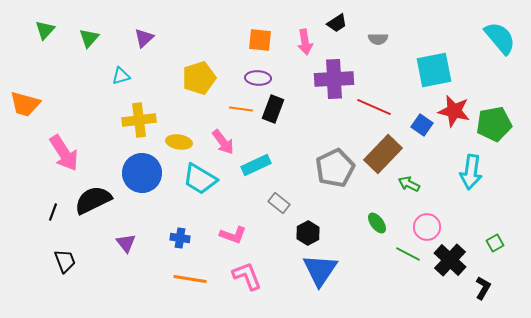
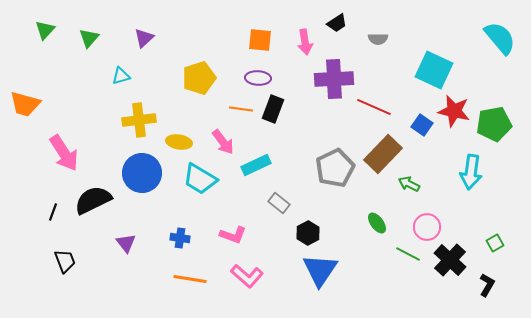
cyan square at (434, 70): rotated 36 degrees clockwise
pink L-shape at (247, 276): rotated 152 degrees clockwise
black L-shape at (483, 288): moved 4 px right, 3 px up
